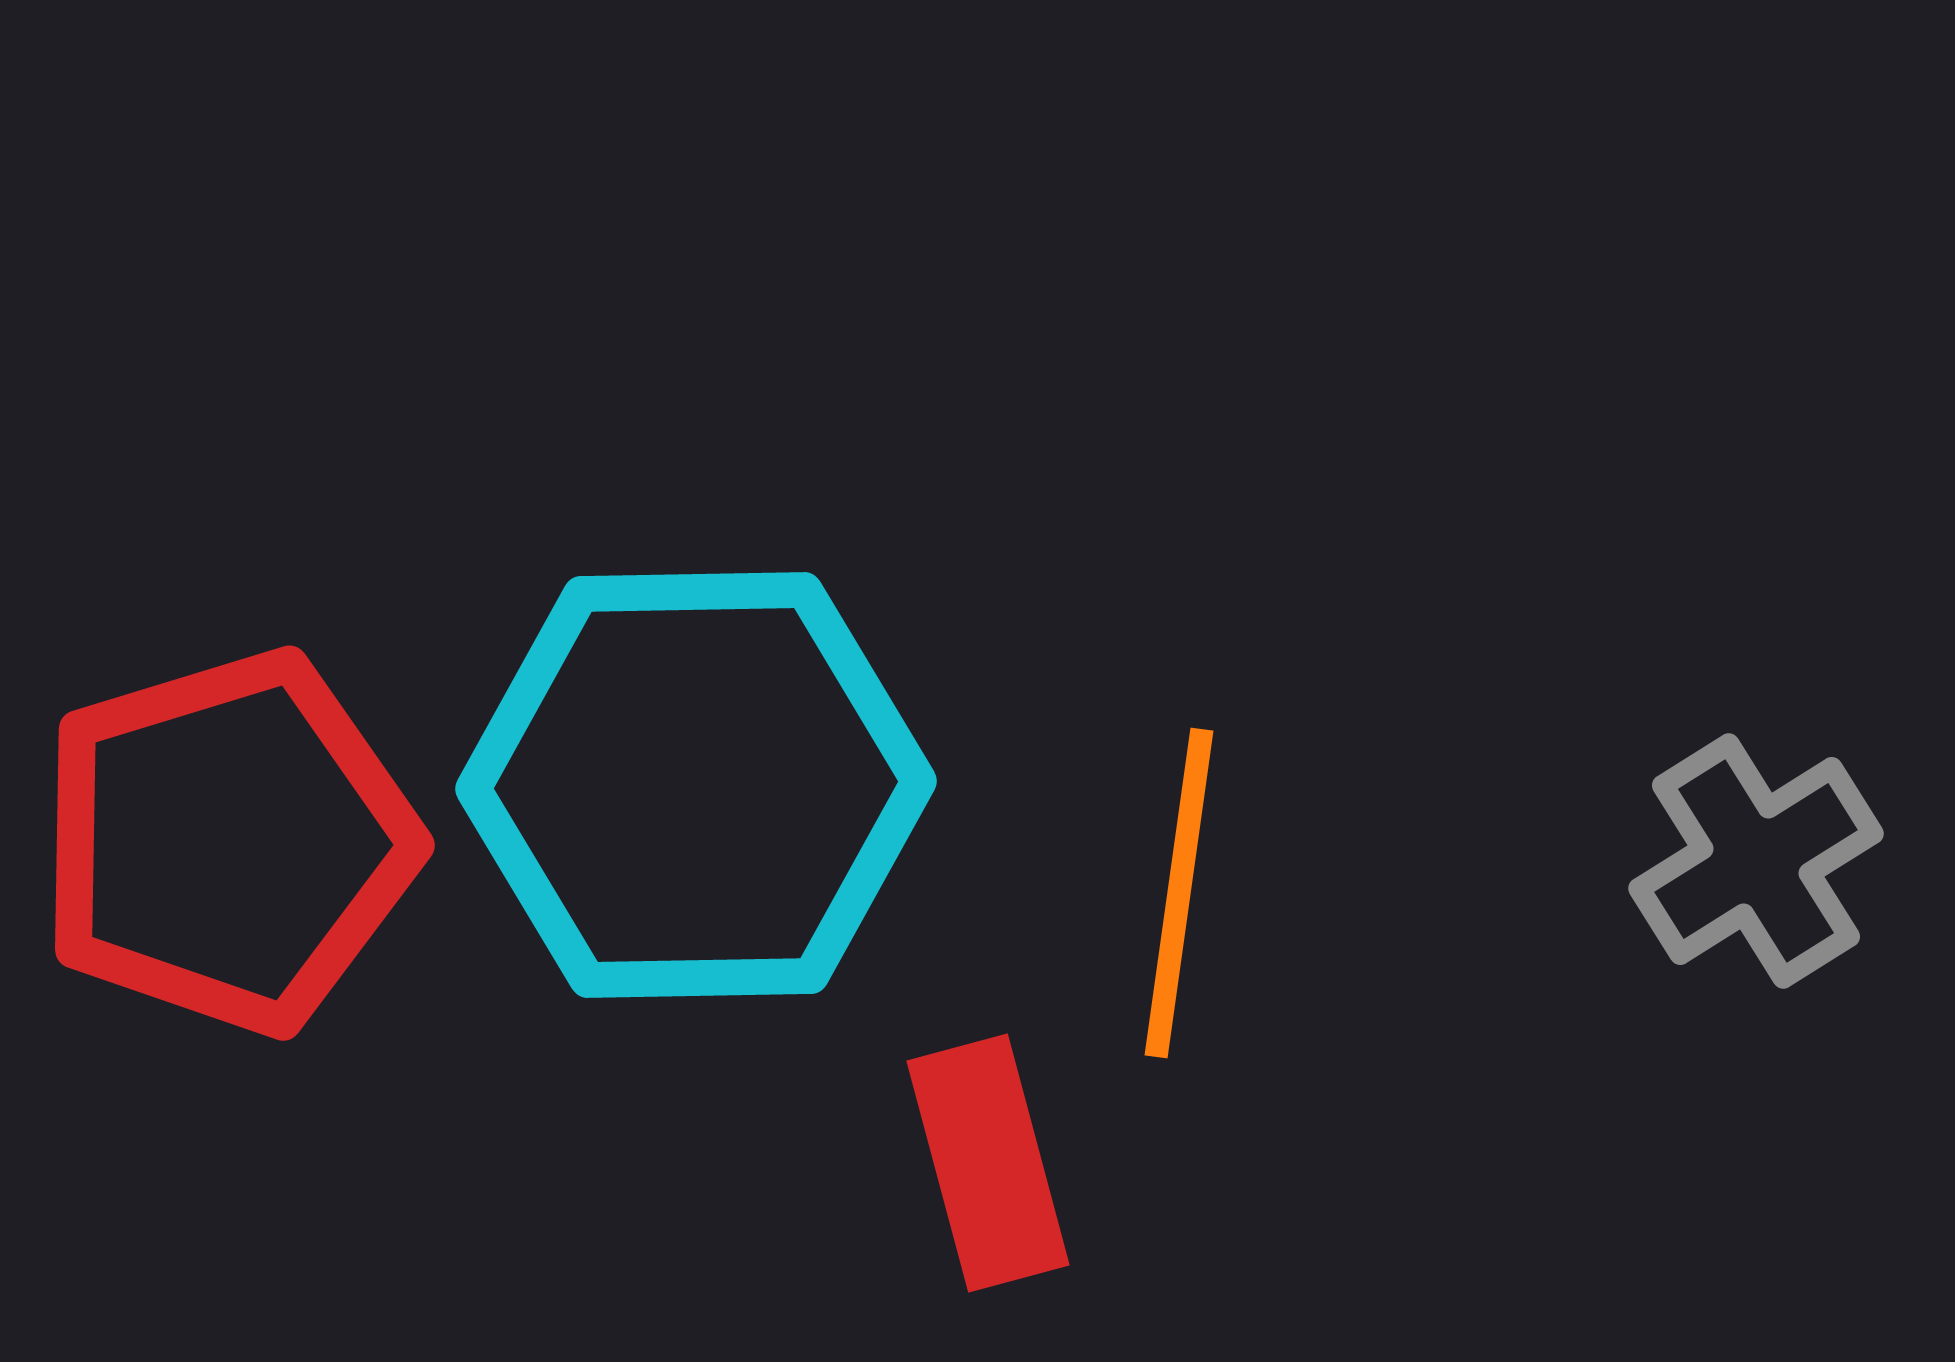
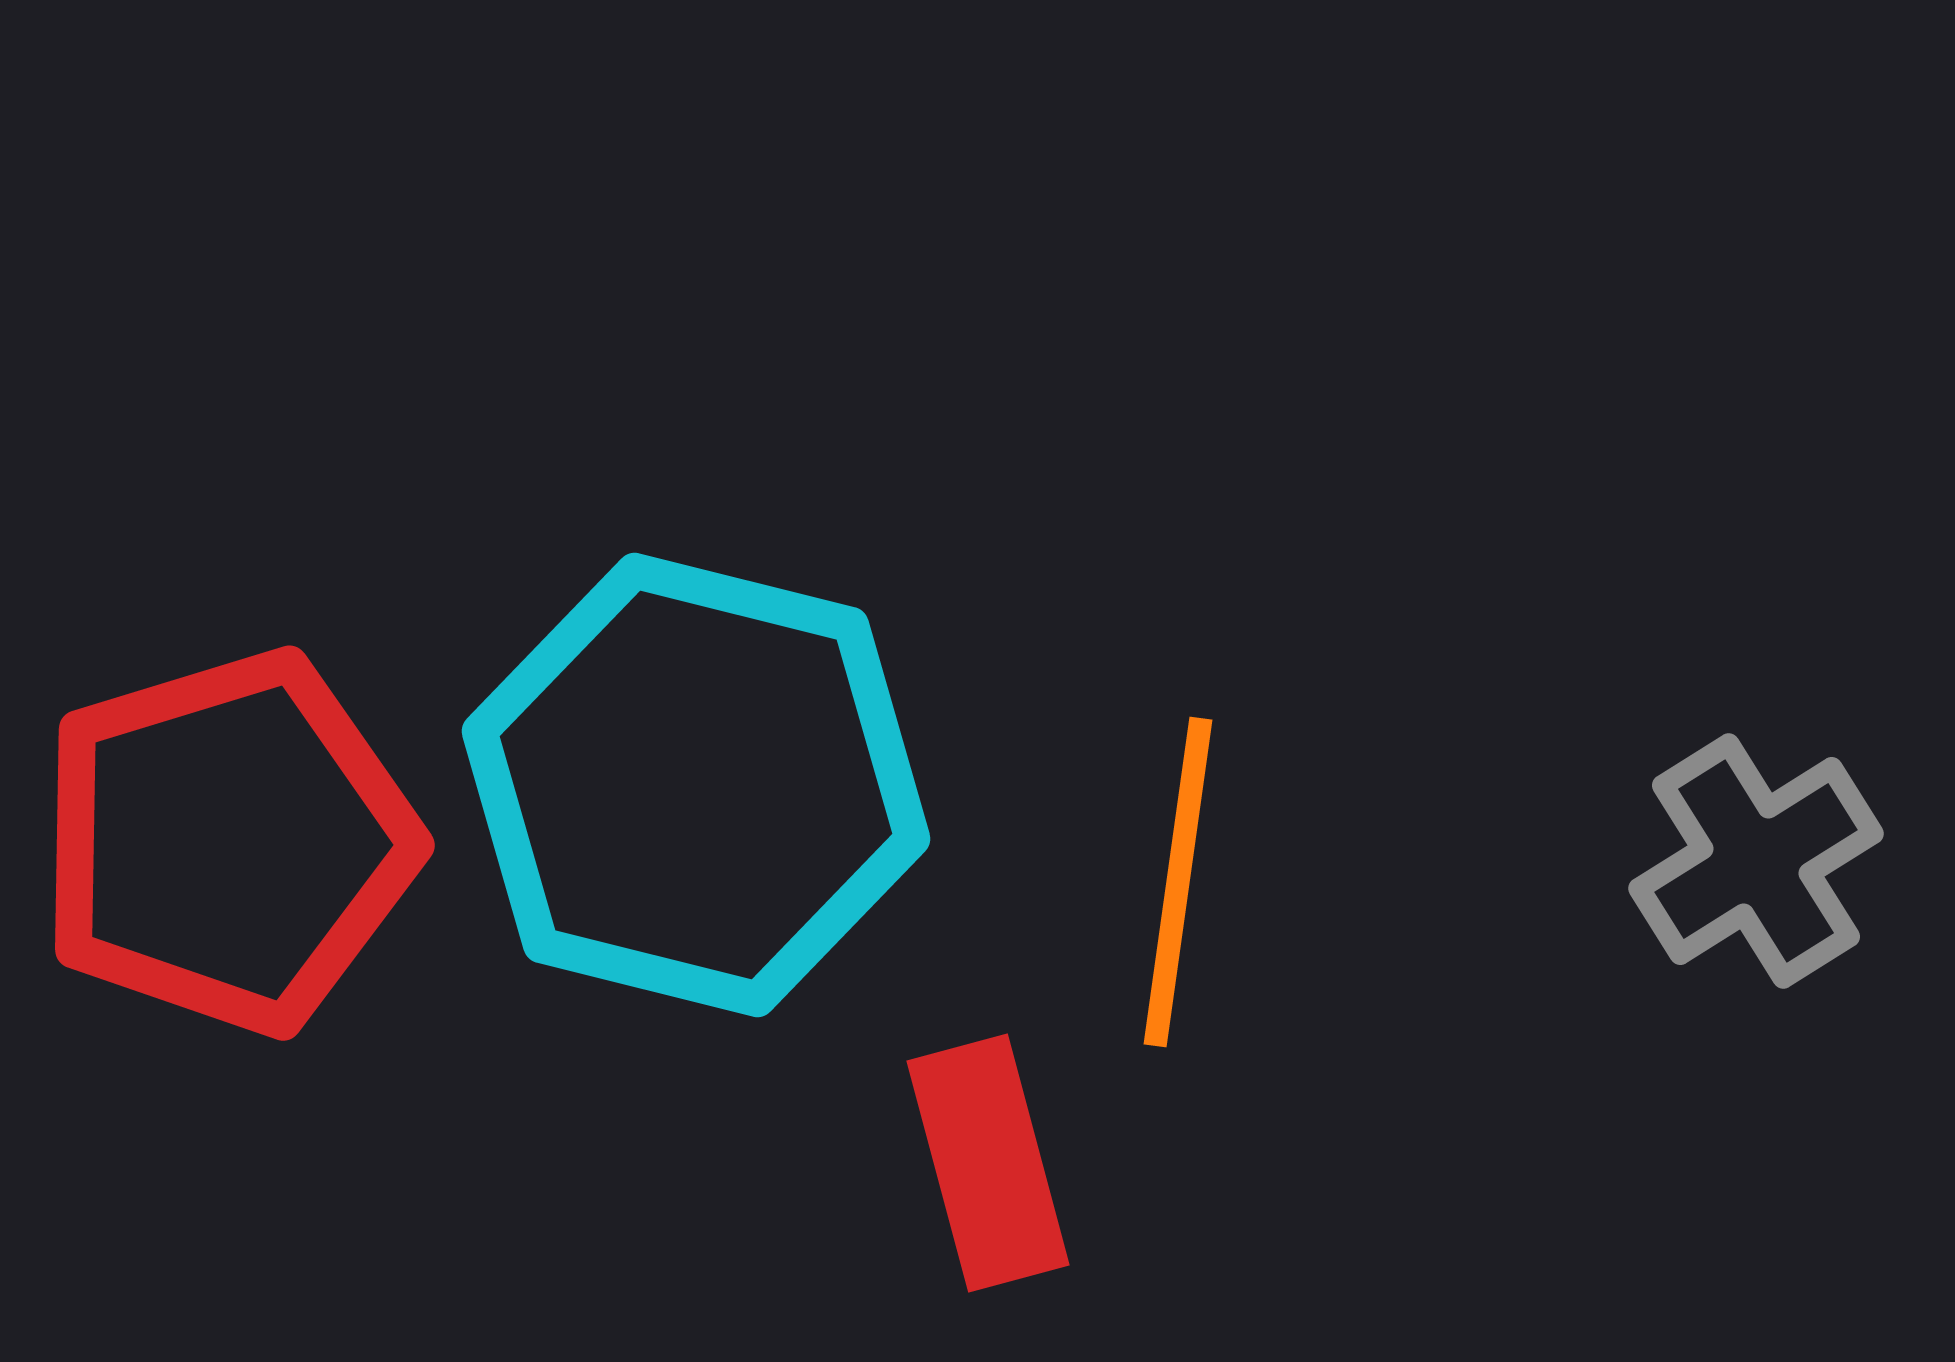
cyan hexagon: rotated 15 degrees clockwise
orange line: moved 1 px left, 11 px up
